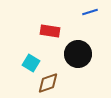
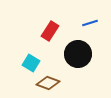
blue line: moved 11 px down
red rectangle: rotated 66 degrees counterclockwise
brown diamond: rotated 40 degrees clockwise
